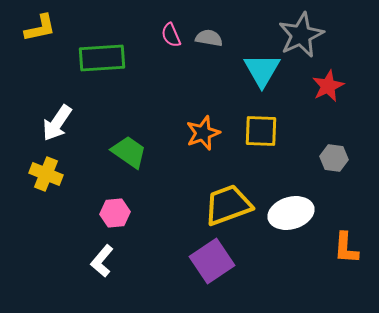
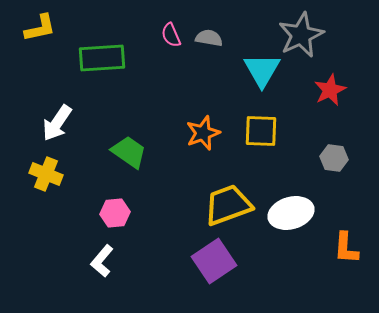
red star: moved 2 px right, 4 px down
purple square: moved 2 px right
